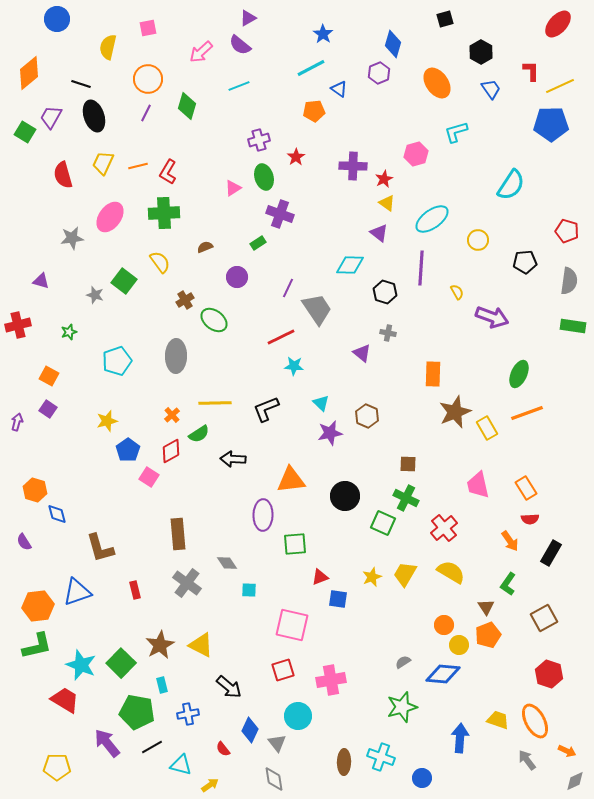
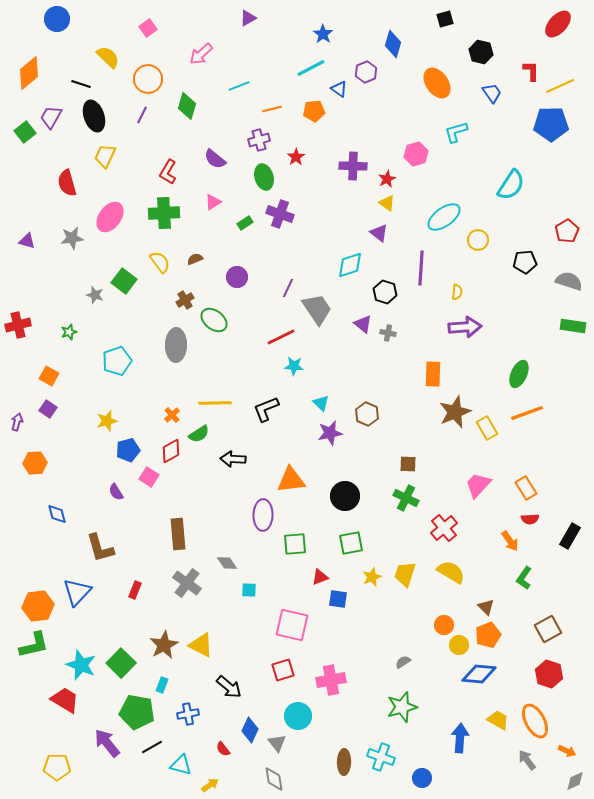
pink square at (148, 28): rotated 24 degrees counterclockwise
purple semicircle at (240, 45): moved 25 px left, 114 px down
yellow semicircle at (108, 47): moved 10 px down; rotated 120 degrees clockwise
pink arrow at (201, 52): moved 2 px down
black hexagon at (481, 52): rotated 15 degrees counterclockwise
purple hexagon at (379, 73): moved 13 px left, 1 px up
blue trapezoid at (491, 89): moved 1 px right, 4 px down
purple line at (146, 113): moved 4 px left, 2 px down
green square at (25, 132): rotated 20 degrees clockwise
yellow trapezoid at (103, 163): moved 2 px right, 7 px up
orange line at (138, 166): moved 134 px right, 57 px up
red semicircle at (63, 175): moved 4 px right, 8 px down
red star at (384, 179): moved 3 px right
pink triangle at (233, 188): moved 20 px left, 14 px down
cyan ellipse at (432, 219): moved 12 px right, 2 px up
red pentagon at (567, 231): rotated 25 degrees clockwise
green rectangle at (258, 243): moved 13 px left, 20 px up
brown semicircle at (205, 247): moved 10 px left, 12 px down
cyan diamond at (350, 265): rotated 20 degrees counterclockwise
purple triangle at (41, 281): moved 14 px left, 40 px up
gray semicircle at (569, 281): rotated 80 degrees counterclockwise
yellow semicircle at (457, 292): rotated 35 degrees clockwise
purple arrow at (492, 317): moved 27 px left, 10 px down; rotated 24 degrees counterclockwise
purple triangle at (362, 353): moved 1 px right, 29 px up
gray ellipse at (176, 356): moved 11 px up
brown hexagon at (367, 416): moved 2 px up
blue pentagon at (128, 450): rotated 20 degrees clockwise
pink trapezoid at (478, 485): rotated 56 degrees clockwise
orange hexagon at (35, 490): moved 27 px up; rotated 20 degrees counterclockwise
green square at (383, 523): moved 32 px left, 20 px down; rotated 35 degrees counterclockwise
purple semicircle at (24, 542): moved 92 px right, 50 px up
black rectangle at (551, 553): moved 19 px right, 17 px up
yellow trapezoid at (405, 574): rotated 12 degrees counterclockwise
green L-shape at (508, 584): moved 16 px right, 6 px up
red rectangle at (135, 590): rotated 36 degrees clockwise
blue triangle at (77, 592): rotated 28 degrees counterclockwise
brown triangle at (486, 607): rotated 12 degrees counterclockwise
brown square at (544, 618): moved 4 px right, 11 px down
brown star at (160, 645): moved 4 px right
green L-shape at (37, 646): moved 3 px left, 1 px up
blue diamond at (443, 674): moved 36 px right
cyan rectangle at (162, 685): rotated 35 degrees clockwise
yellow trapezoid at (498, 720): rotated 10 degrees clockwise
